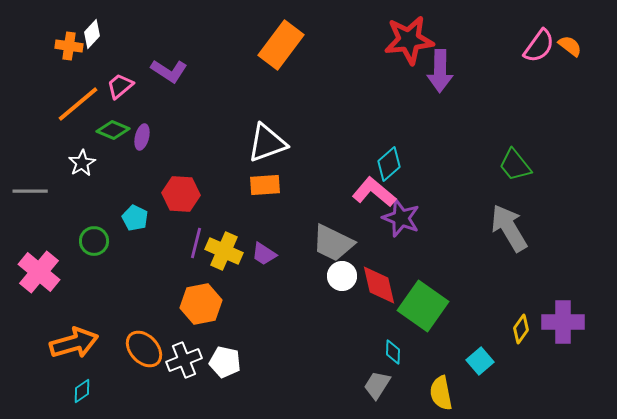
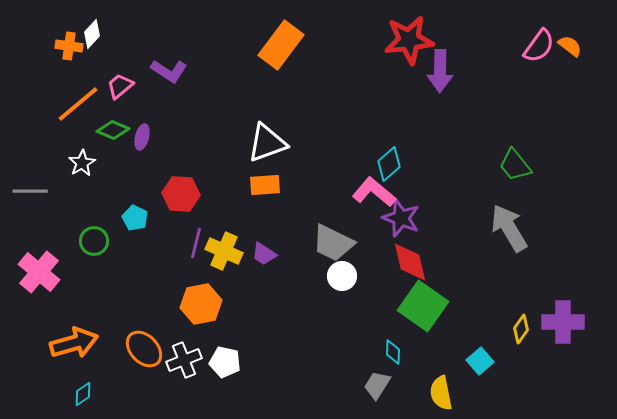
red diamond at (379, 285): moved 31 px right, 23 px up
cyan diamond at (82, 391): moved 1 px right, 3 px down
